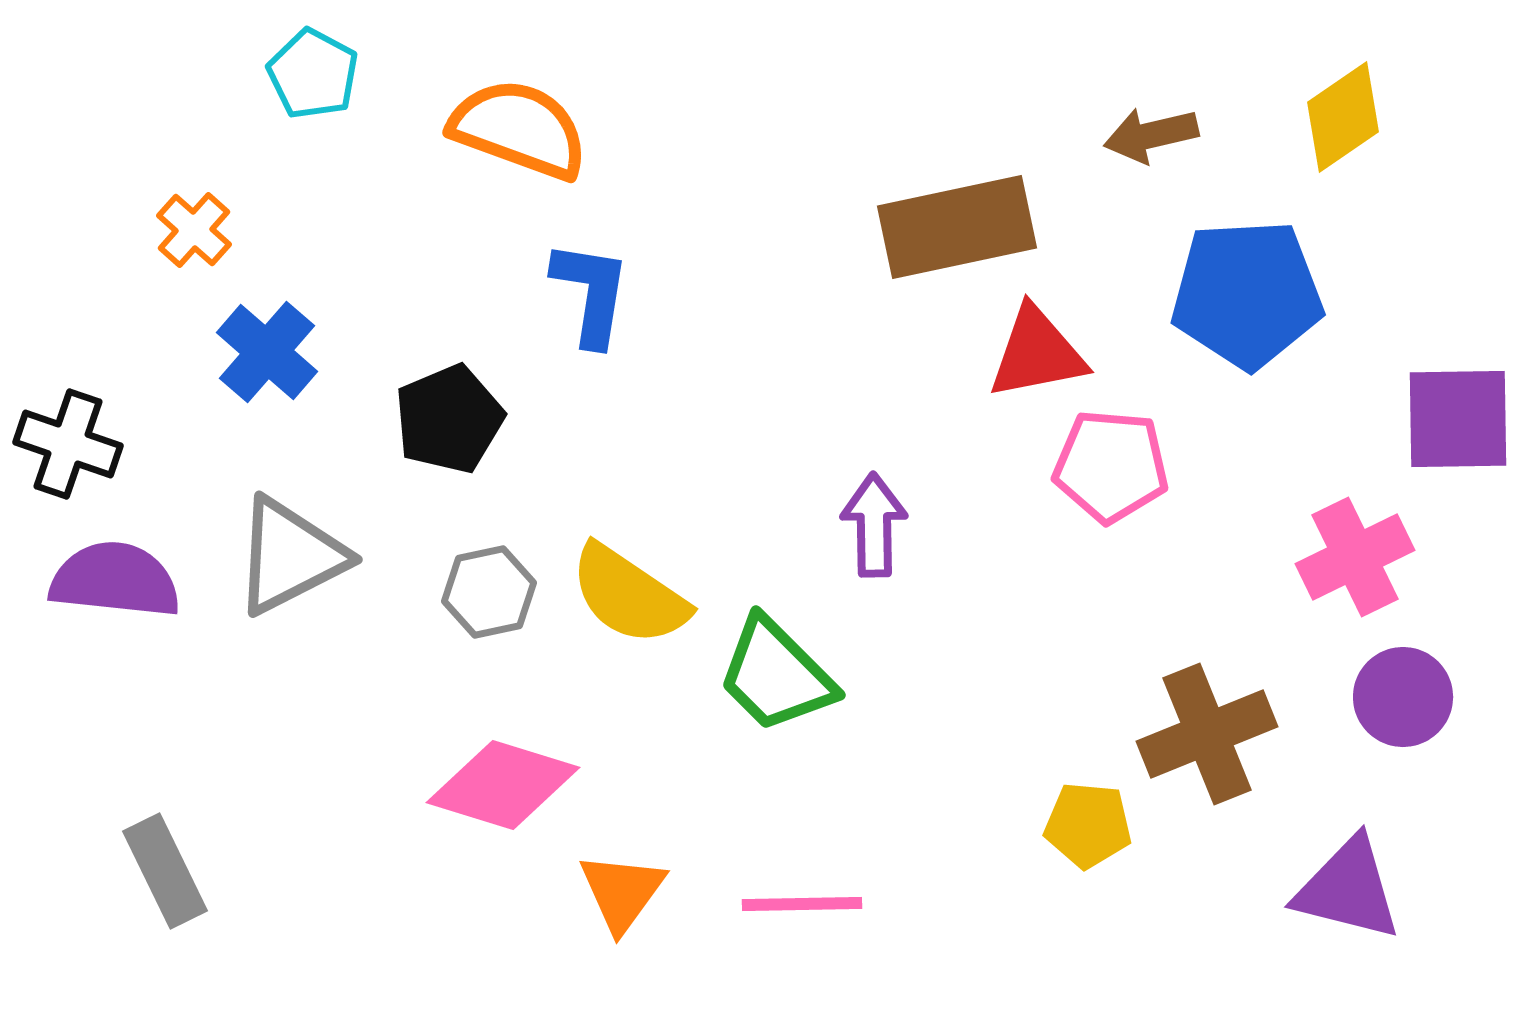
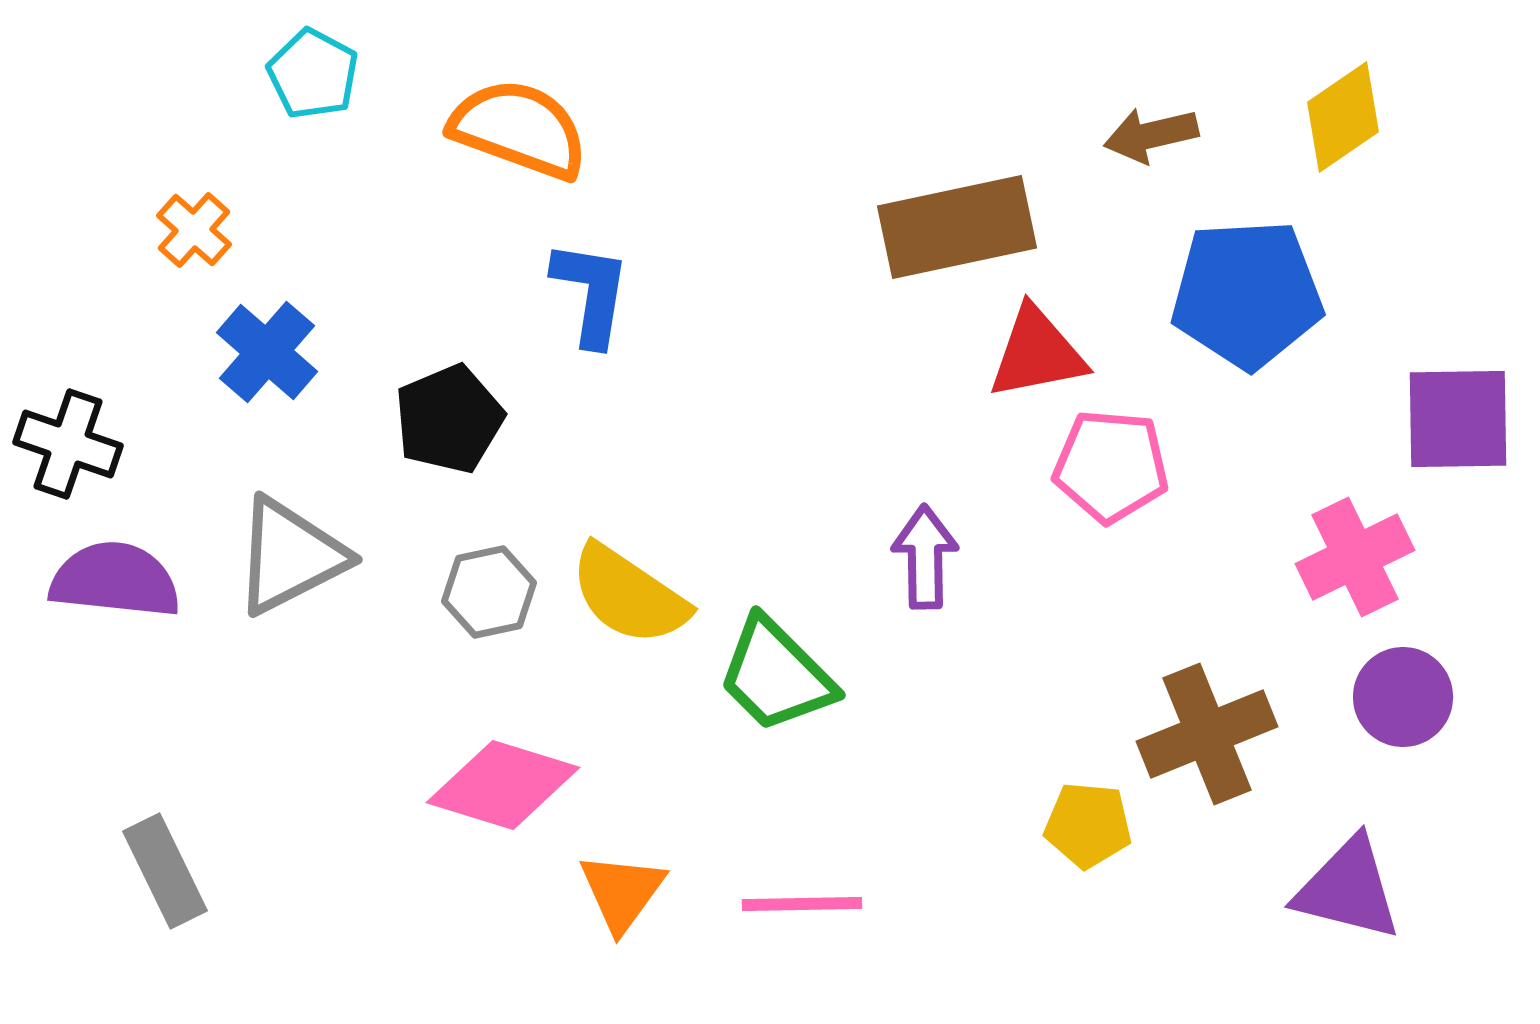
purple arrow: moved 51 px right, 32 px down
